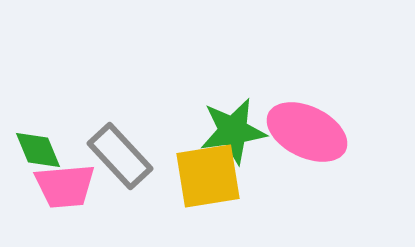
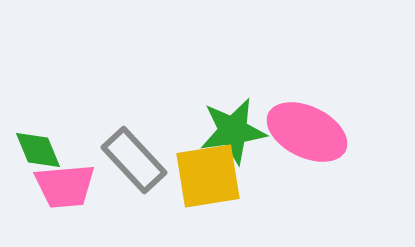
gray rectangle: moved 14 px right, 4 px down
